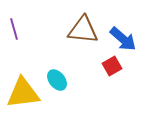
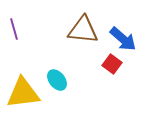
red square: moved 2 px up; rotated 24 degrees counterclockwise
